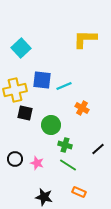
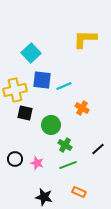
cyan square: moved 10 px right, 5 px down
green cross: rotated 16 degrees clockwise
green line: rotated 54 degrees counterclockwise
